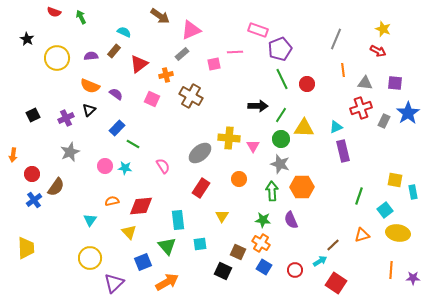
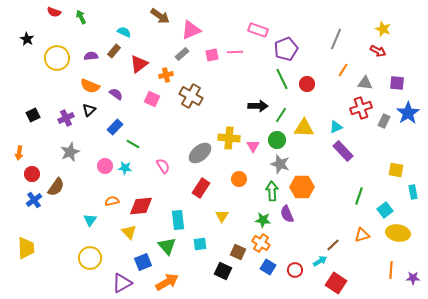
purple pentagon at (280, 49): moved 6 px right
pink square at (214, 64): moved 2 px left, 9 px up
orange line at (343, 70): rotated 40 degrees clockwise
purple square at (395, 83): moved 2 px right
blue rectangle at (117, 128): moved 2 px left, 1 px up
green circle at (281, 139): moved 4 px left, 1 px down
purple rectangle at (343, 151): rotated 30 degrees counterclockwise
orange arrow at (13, 155): moved 6 px right, 2 px up
yellow square at (395, 180): moved 1 px right, 10 px up
purple semicircle at (291, 220): moved 4 px left, 6 px up
blue square at (264, 267): moved 4 px right
purple triangle at (114, 283): moved 8 px right; rotated 15 degrees clockwise
